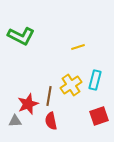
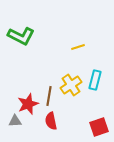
red square: moved 11 px down
